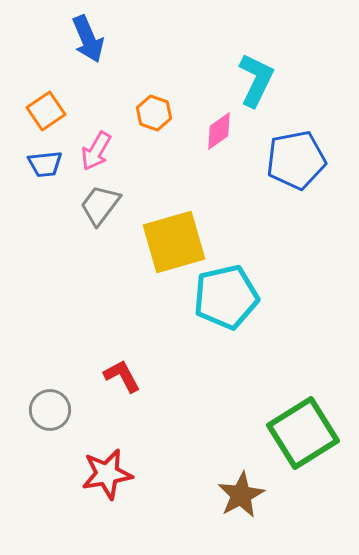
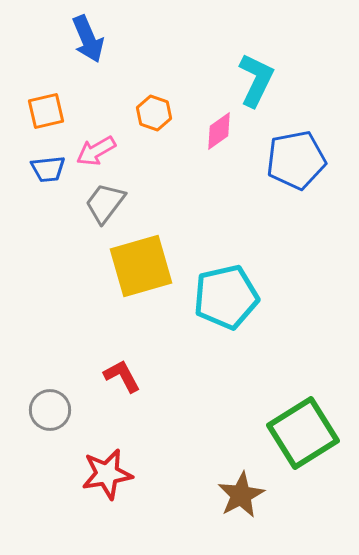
orange square: rotated 21 degrees clockwise
pink arrow: rotated 30 degrees clockwise
blue trapezoid: moved 3 px right, 5 px down
gray trapezoid: moved 5 px right, 2 px up
yellow square: moved 33 px left, 24 px down
